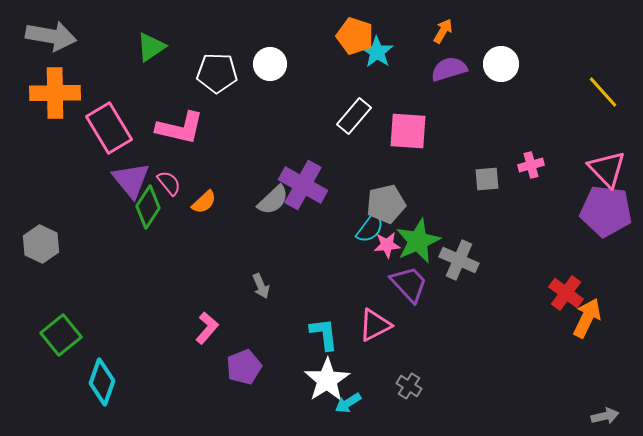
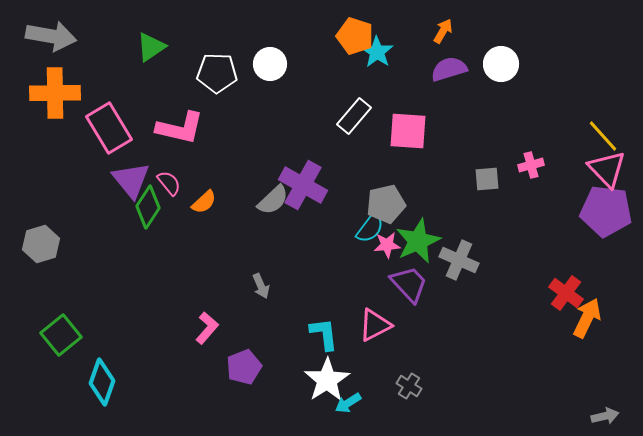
yellow line at (603, 92): moved 44 px down
gray hexagon at (41, 244): rotated 18 degrees clockwise
